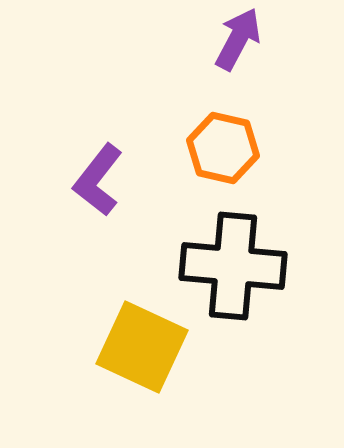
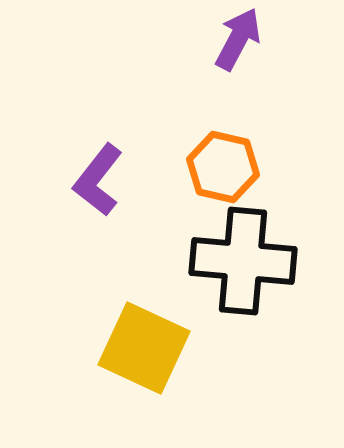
orange hexagon: moved 19 px down
black cross: moved 10 px right, 5 px up
yellow square: moved 2 px right, 1 px down
